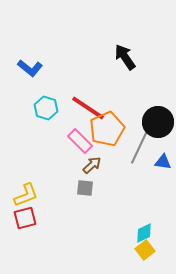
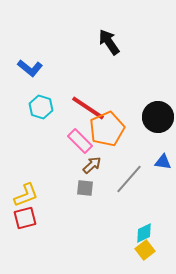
black arrow: moved 16 px left, 15 px up
cyan hexagon: moved 5 px left, 1 px up
black circle: moved 5 px up
gray line: moved 10 px left, 31 px down; rotated 16 degrees clockwise
